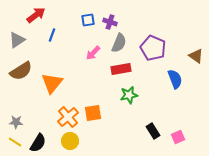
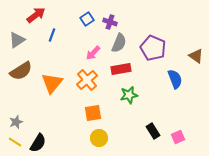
blue square: moved 1 px left, 1 px up; rotated 24 degrees counterclockwise
orange cross: moved 19 px right, 37 px up
gray star: rotated 24 degrees counterclockwise
yellow circle: moved 29 px right, 3 px up
